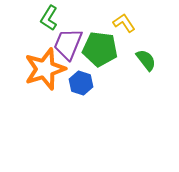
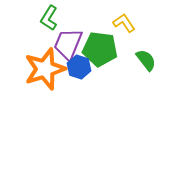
blue hexagon: moved 2 px left, 16 px up
